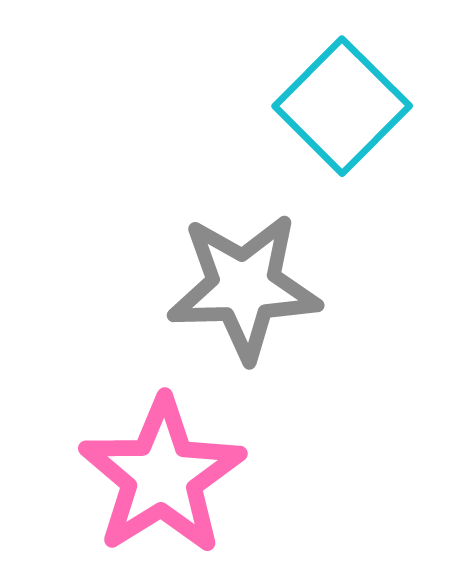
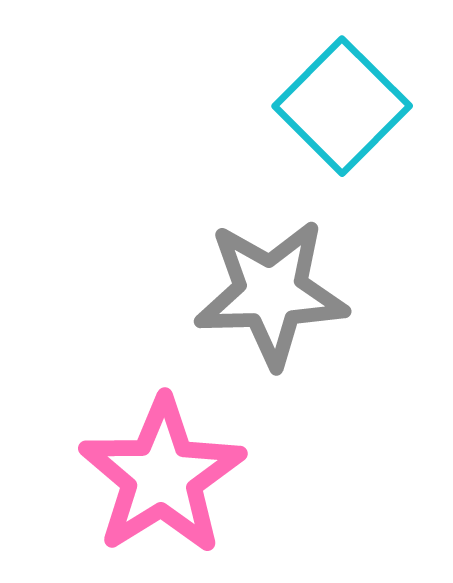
gray star: moved 27 px right, 6 px down
